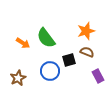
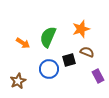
orange star: moved 5 px left, 2 px up
green semicircle: moved 2 px right, 1 px up; rotated 60 degrees clockwise
blue circle: moved 1 px left, 2 px up
brown star: moved 3 px down
